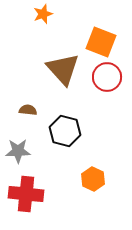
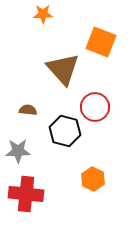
orange star: rotated 18 degrees clockwise
red circle: moved 12 px left, 30 px down
